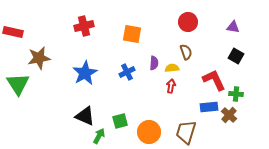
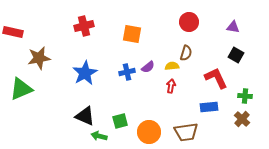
red circle: moved 1 px right
brown semicircle: moved 1 px down; rotated 35 degrees clockwise
black square: moved 1 px up
purple semicircle: moved 6 px left, 4 px down; rotated 48 degrees clockwise
yellow semicircle: moved 2 px up
blue cross: rotated 14 degrees clockwise
red L-shape: moved 2 px right, 2 px up
green triangle: moved 3 px right, 5 px down; rotated 40 degrees clockwise
green cross: moved 9 px right, 2 px down
brown cross: moved 13 px right, 4 px down
brown trapezoid: rotated 115 degrees counterclockwise
green arrow: rotated 105 degrees counterclockwise
